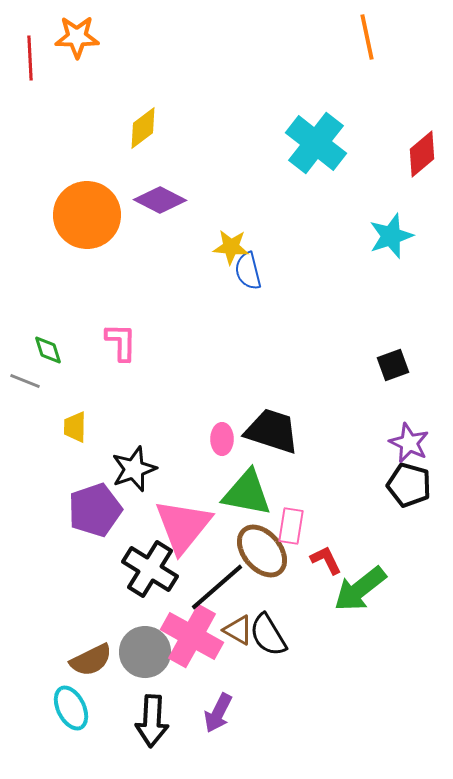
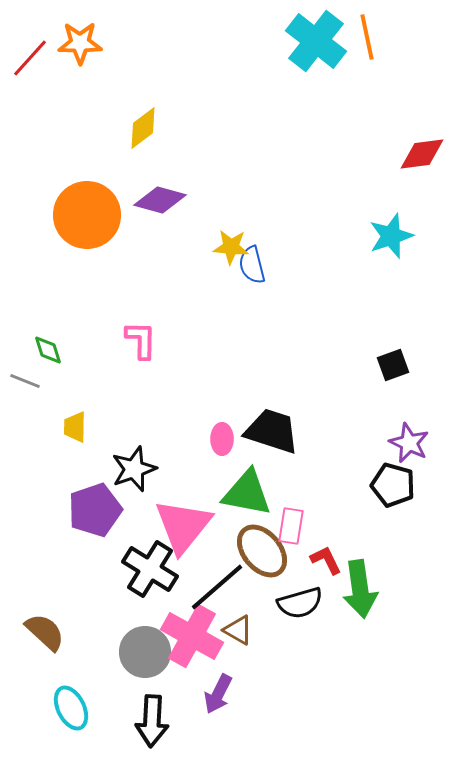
orange star: moved 3 px right, 6 px down
red line: rotated 45 degrees clockwise
cyan cross: moved 102 px up
red diamond: rotated 33 degrees clockwise
purple diamond: rotated 12 degrees counterclockwise
blue semicircle: moved 4 px right, 6 px up
pink L-shape: moved 20 px right, 2 px up
black pentagon: moved 16 px left
green arrow: rotated 60 degrees counterclockwise
black semicircle: moved 32 px right, 32 px up; rotated 75 degrees counterclockwise
brown semicircle: moved 46 px left, 28 px up; rotated 111 degrees counterclockwise
purple arrow: moved 19 px up
